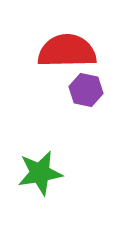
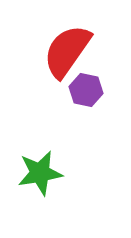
red semicircle: rotated 54 degrees counterclockwise
